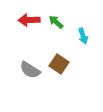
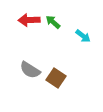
green arrow: moved 3 px left
cyan arrow: rotated 35 degrees counterclockwise
brown square: moved 3 px left, 14 px down
